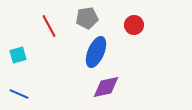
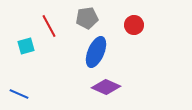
cyan square: moved 8 px right, 9 px up
purple diamond: rotated 36 degrees clockwise
